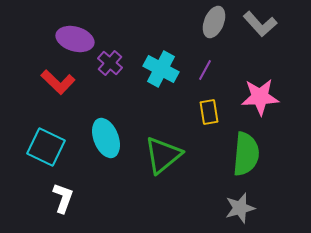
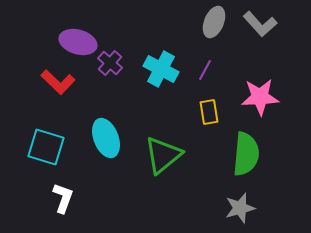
purple ellipse: moved 3 px right, 3 px down
cyan square: rotated 9 degrees counterclockwise
